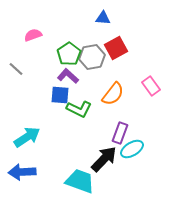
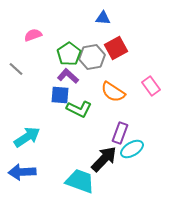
orange semicircle: moved 2 px up; rotated 85 degrees clockwise
